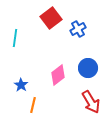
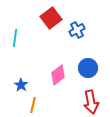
blue cross: moved 1 px left, 1 px down
red arrow: rotated 20 degrees clockwise
